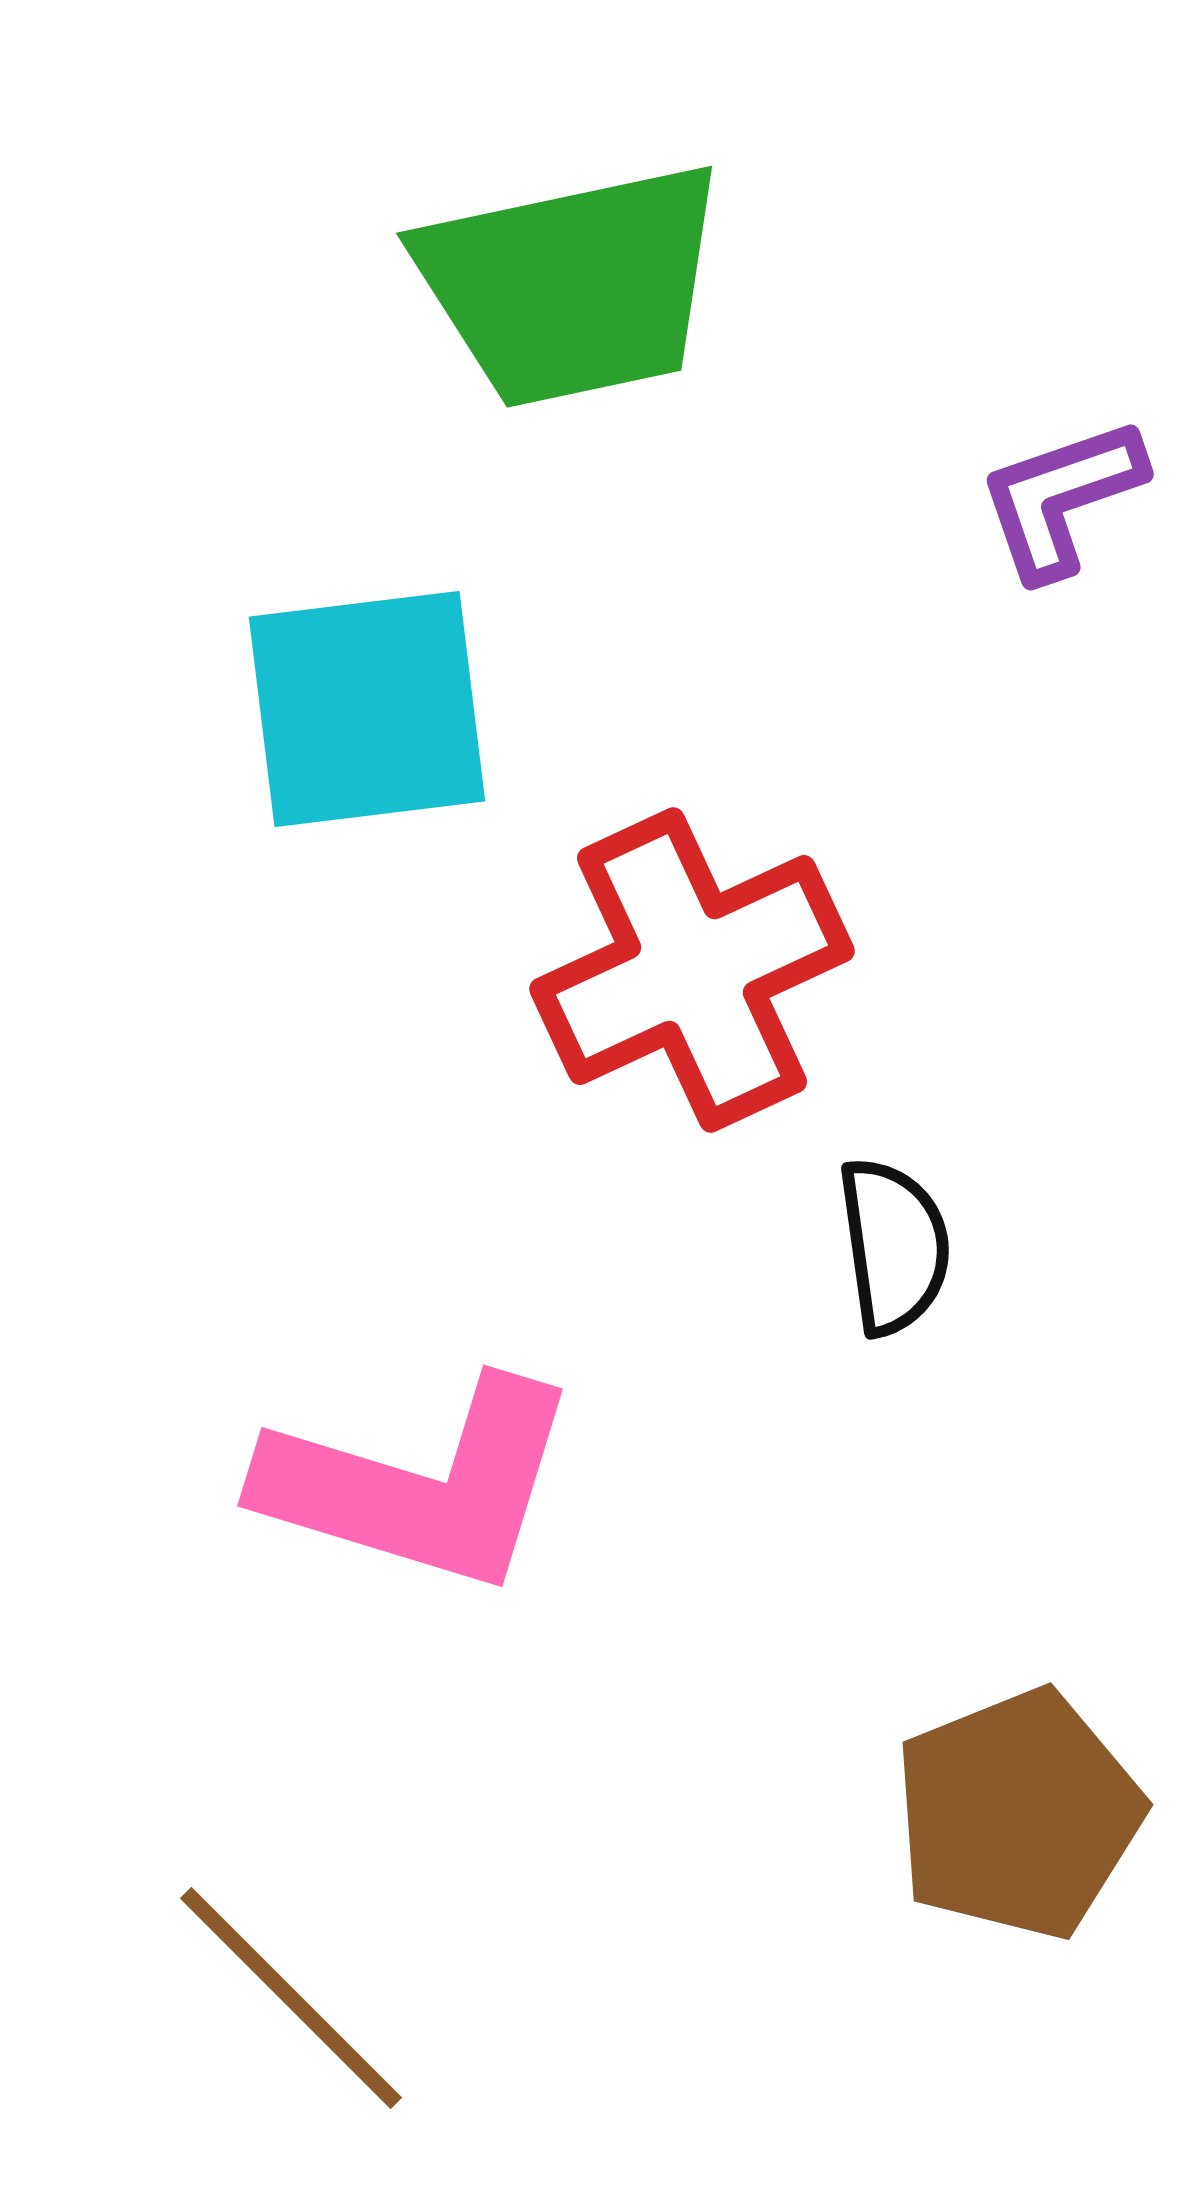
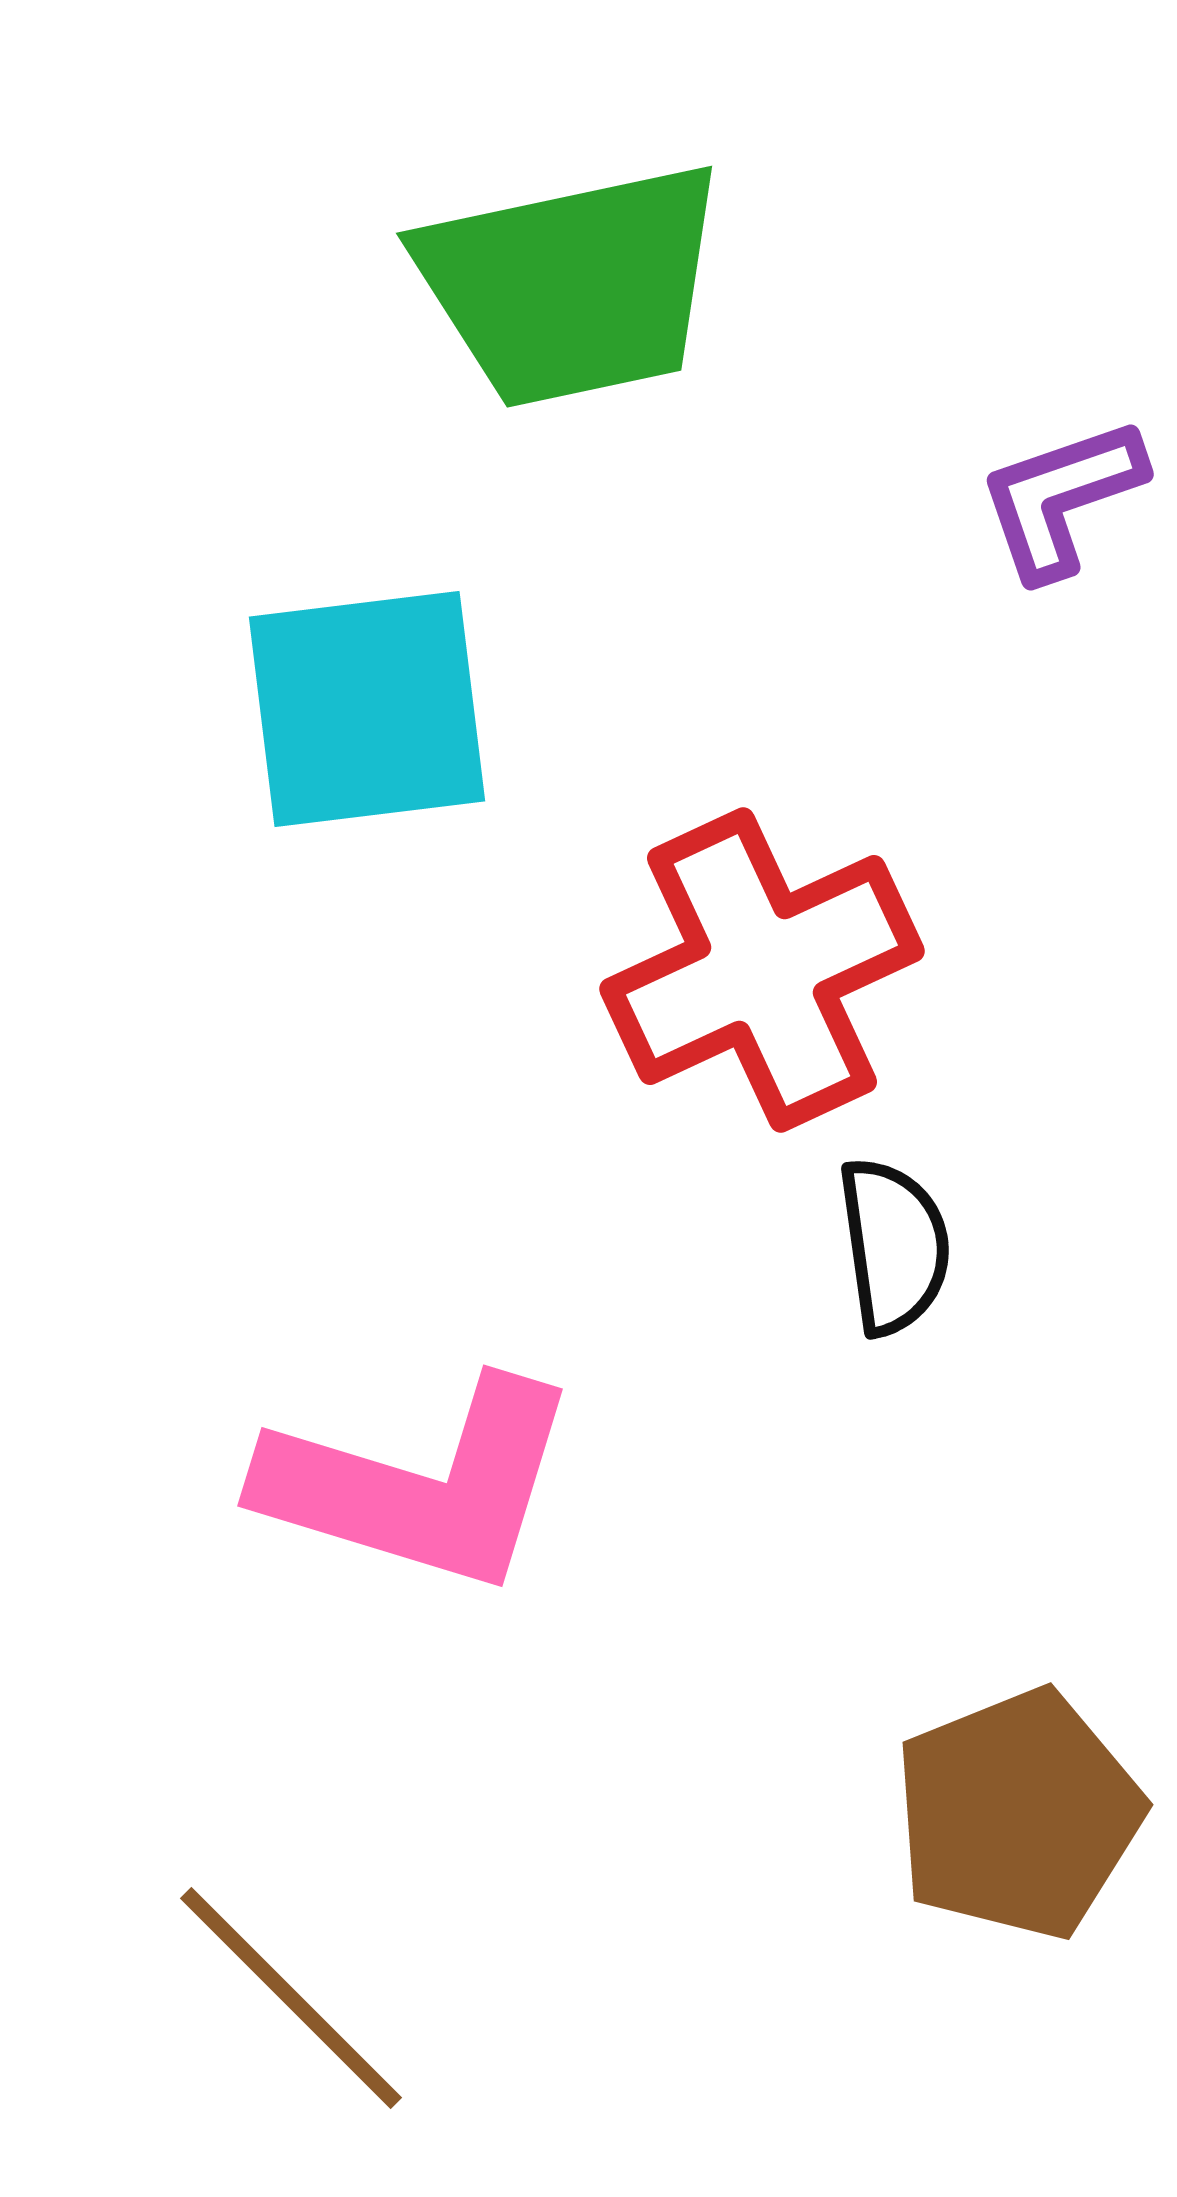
red cross: moved 70 px right
